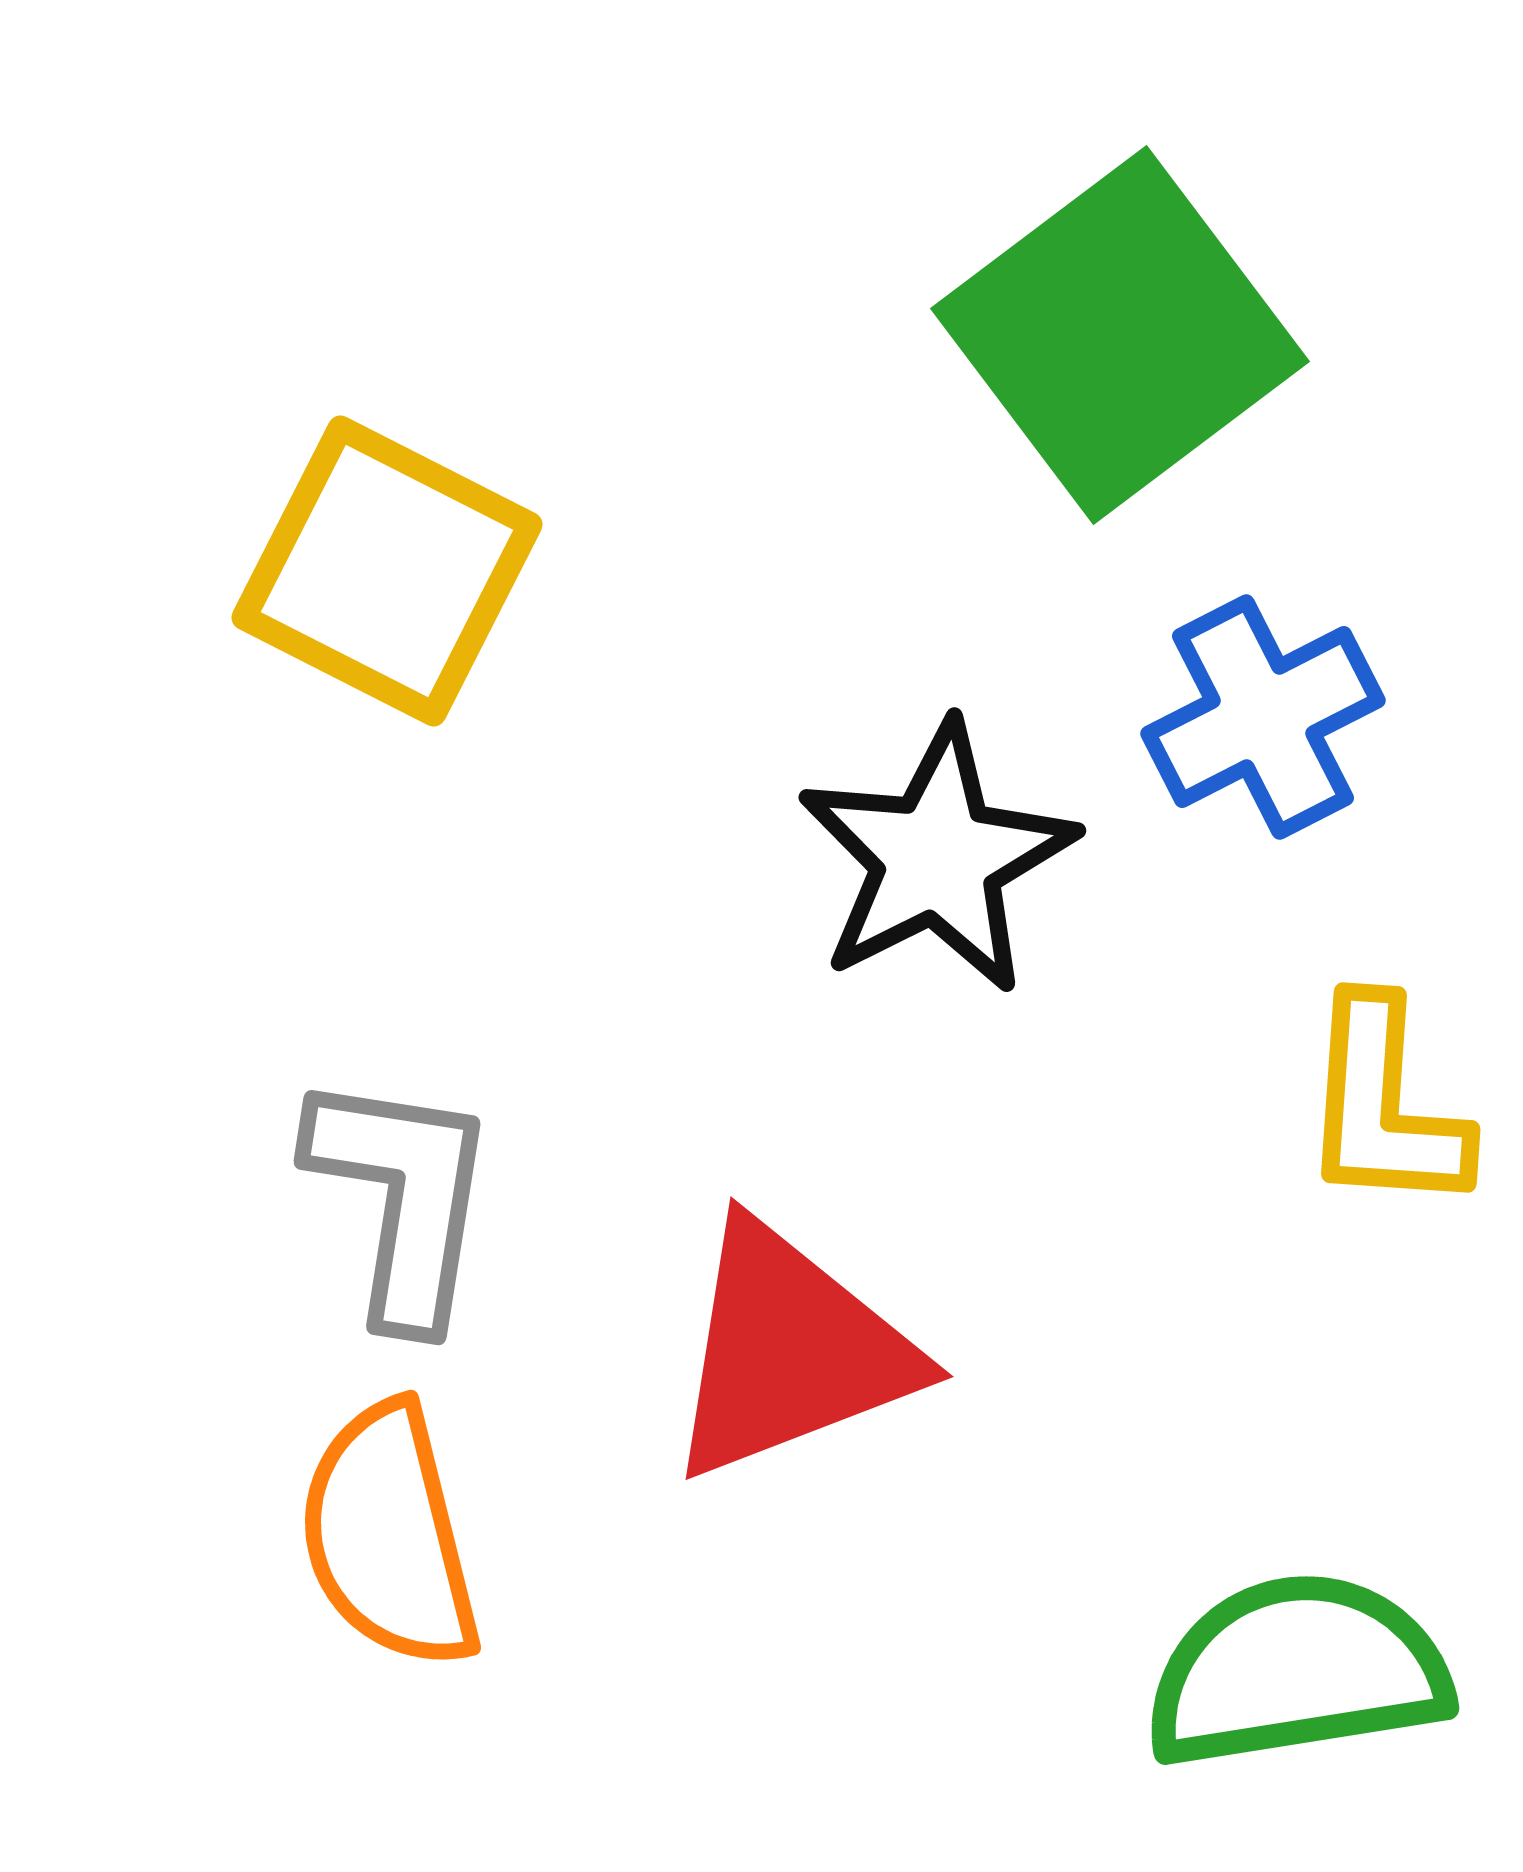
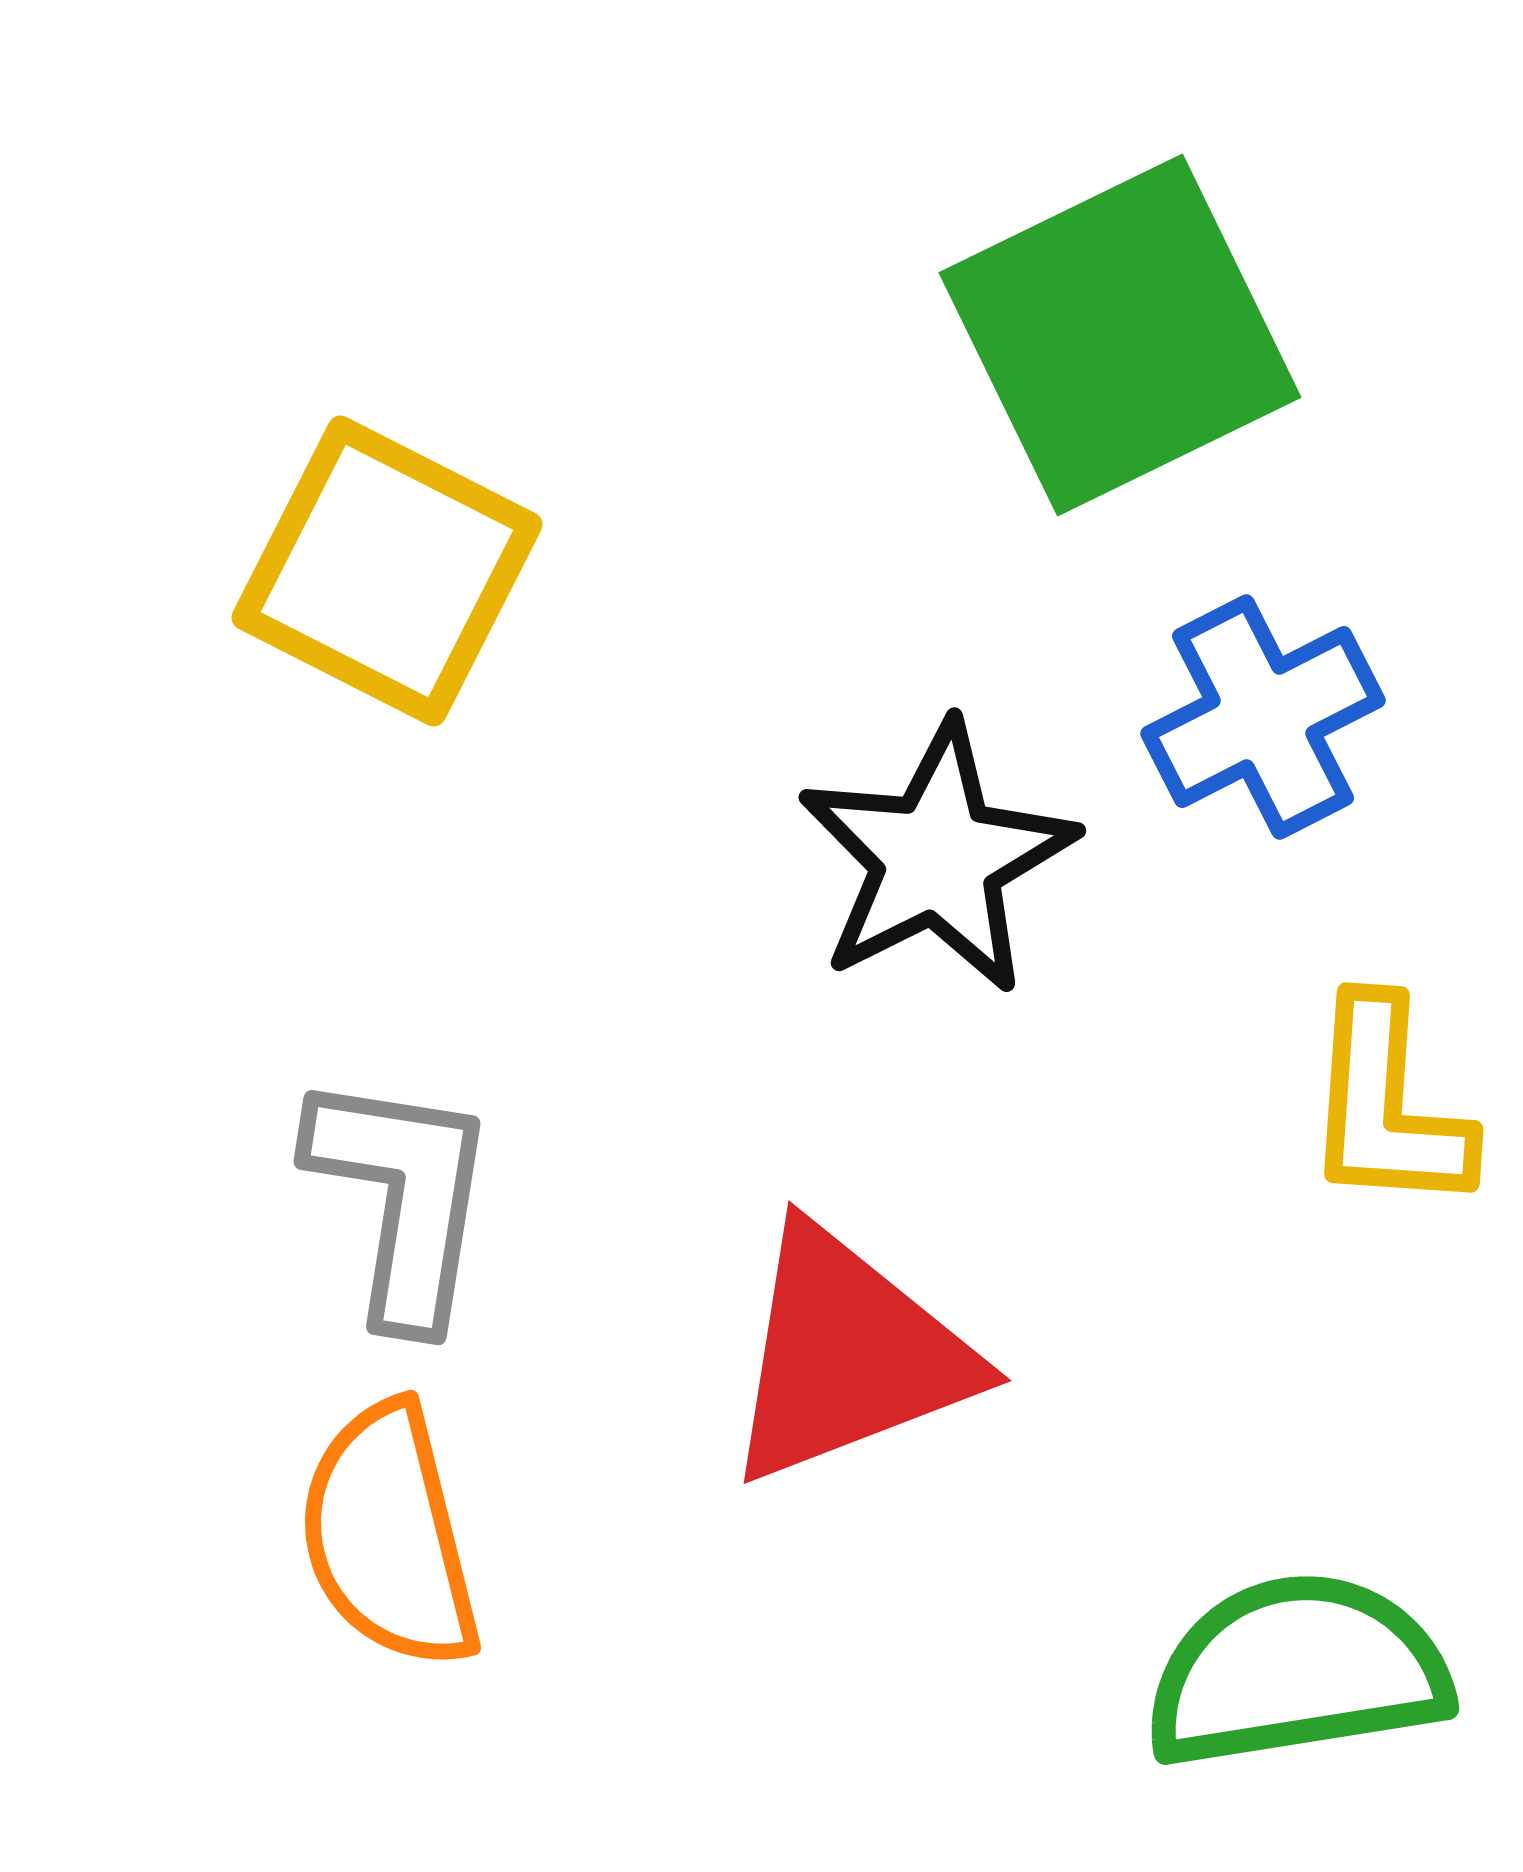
green square: rotated 11 degrees clockwise
yellow L-shape: moved 3 px right
red triangle: moved 58 px right, 4 px down
